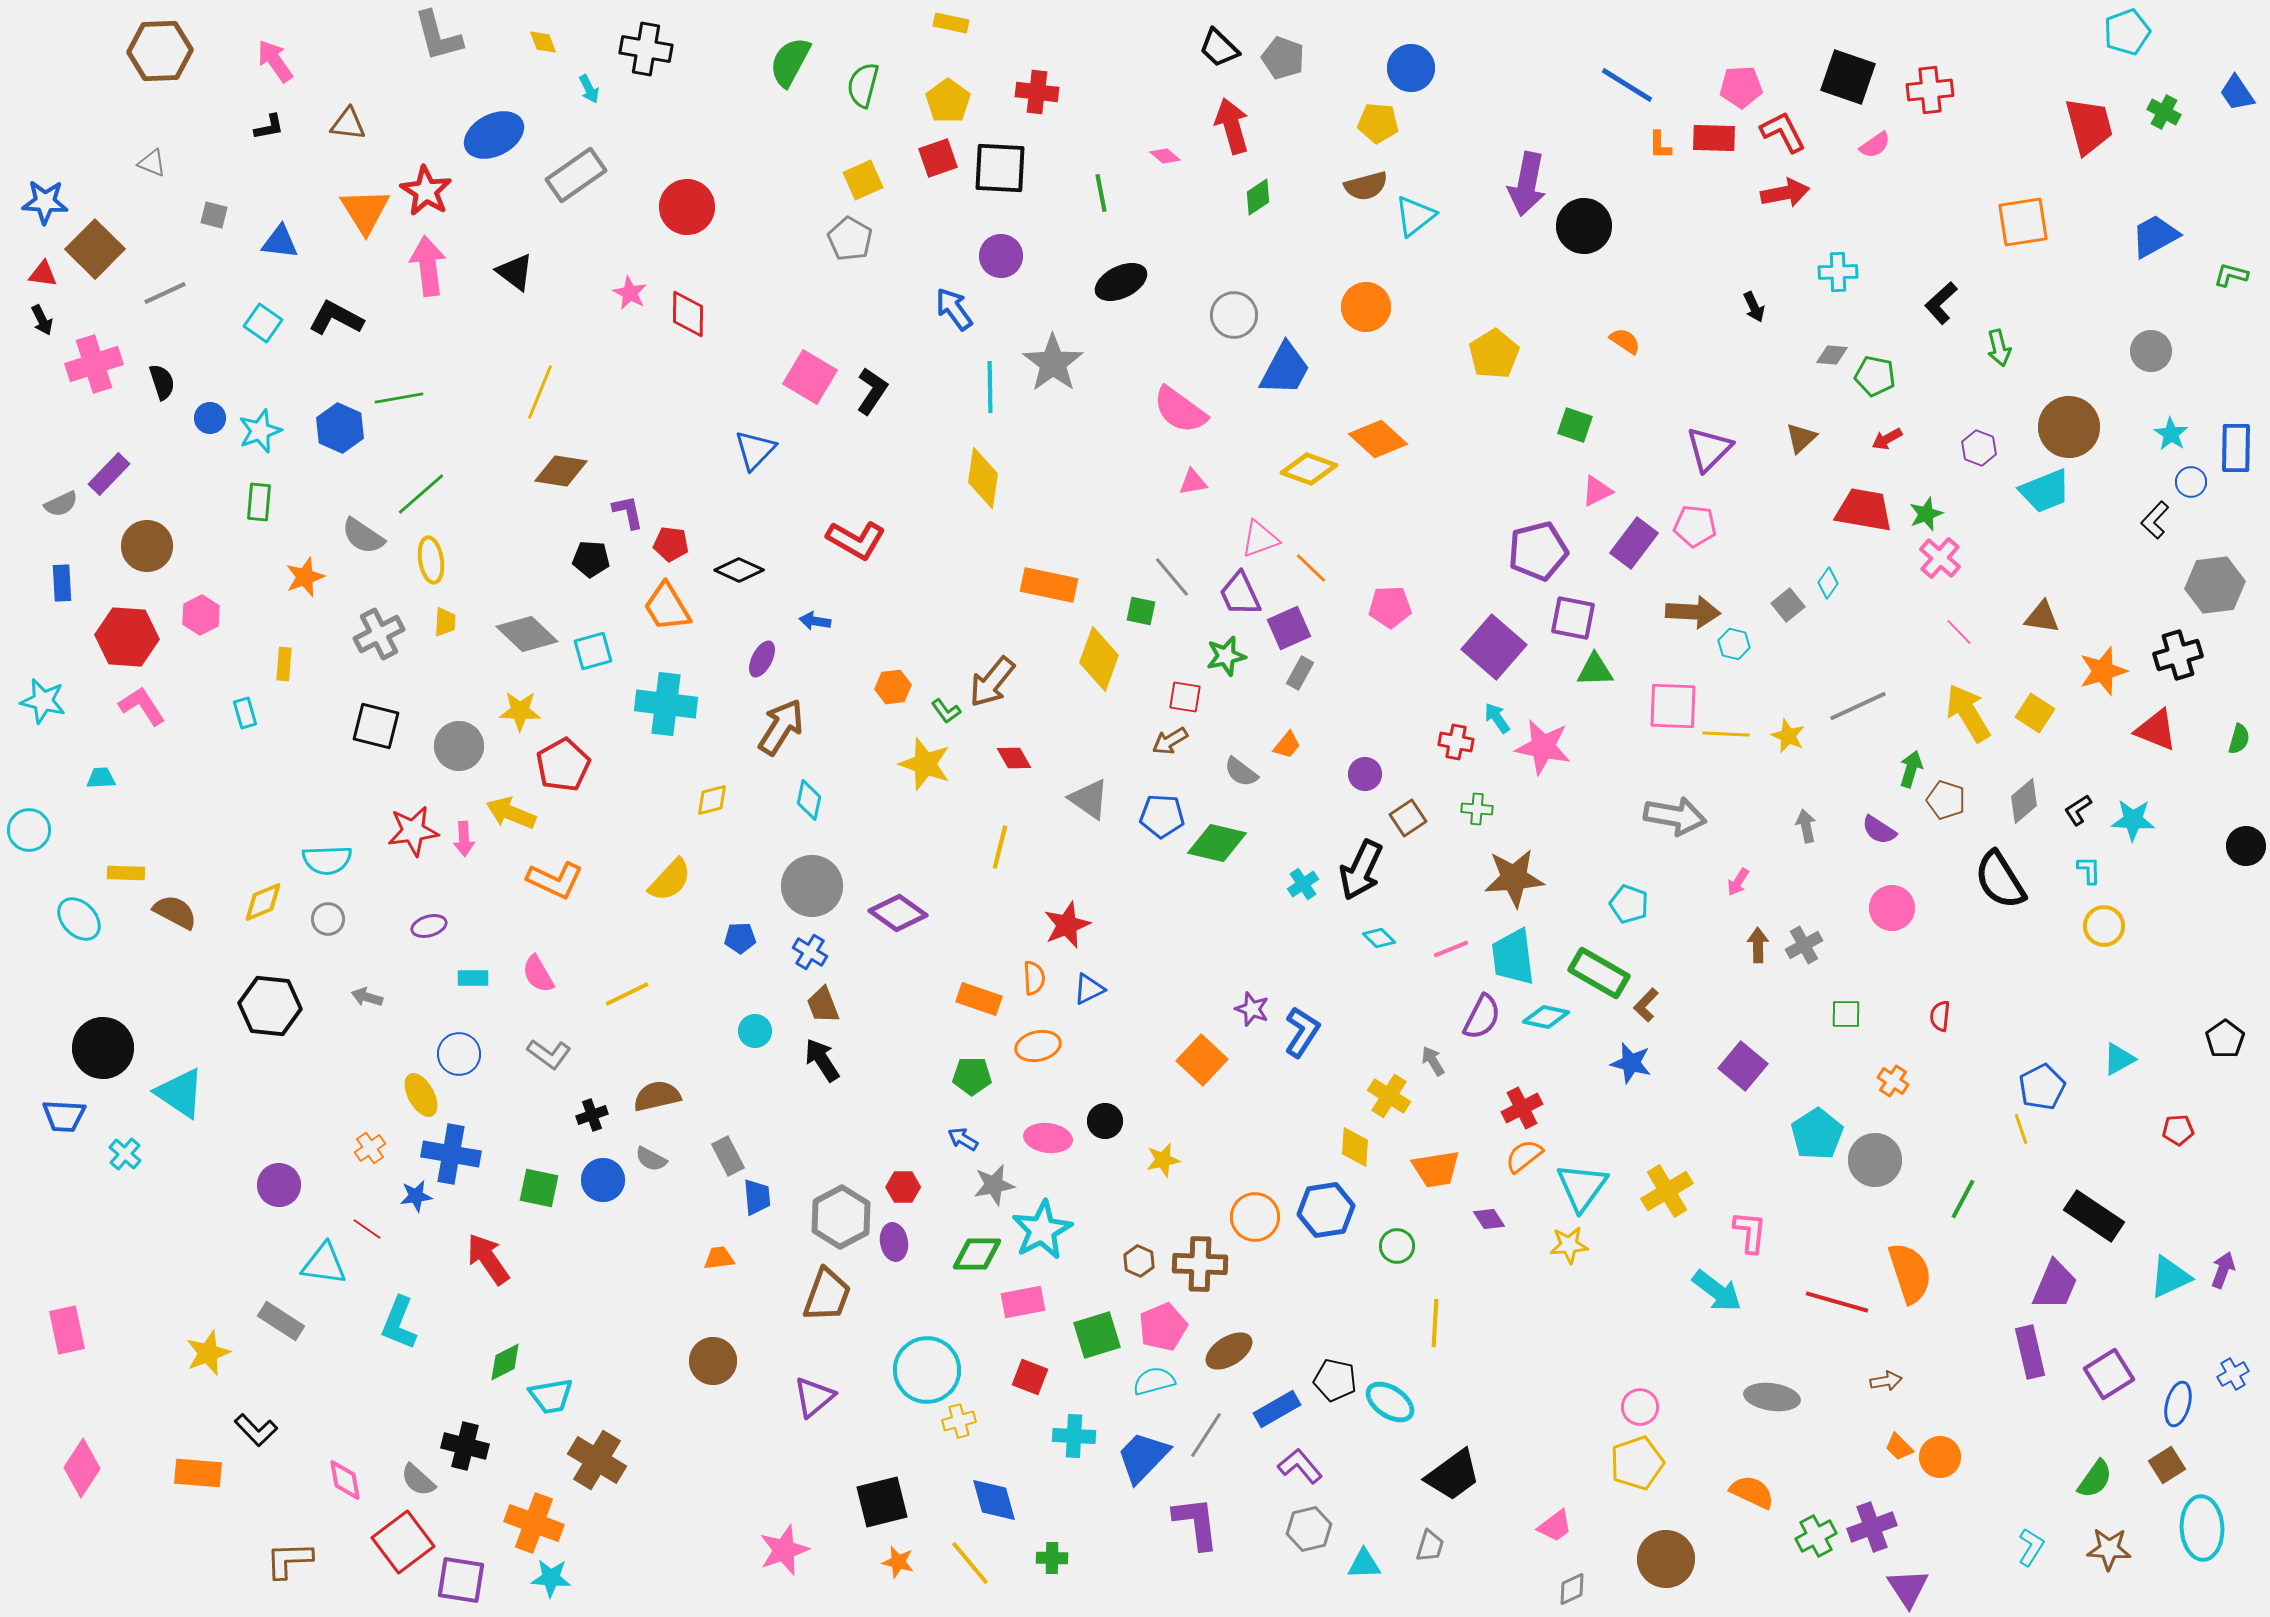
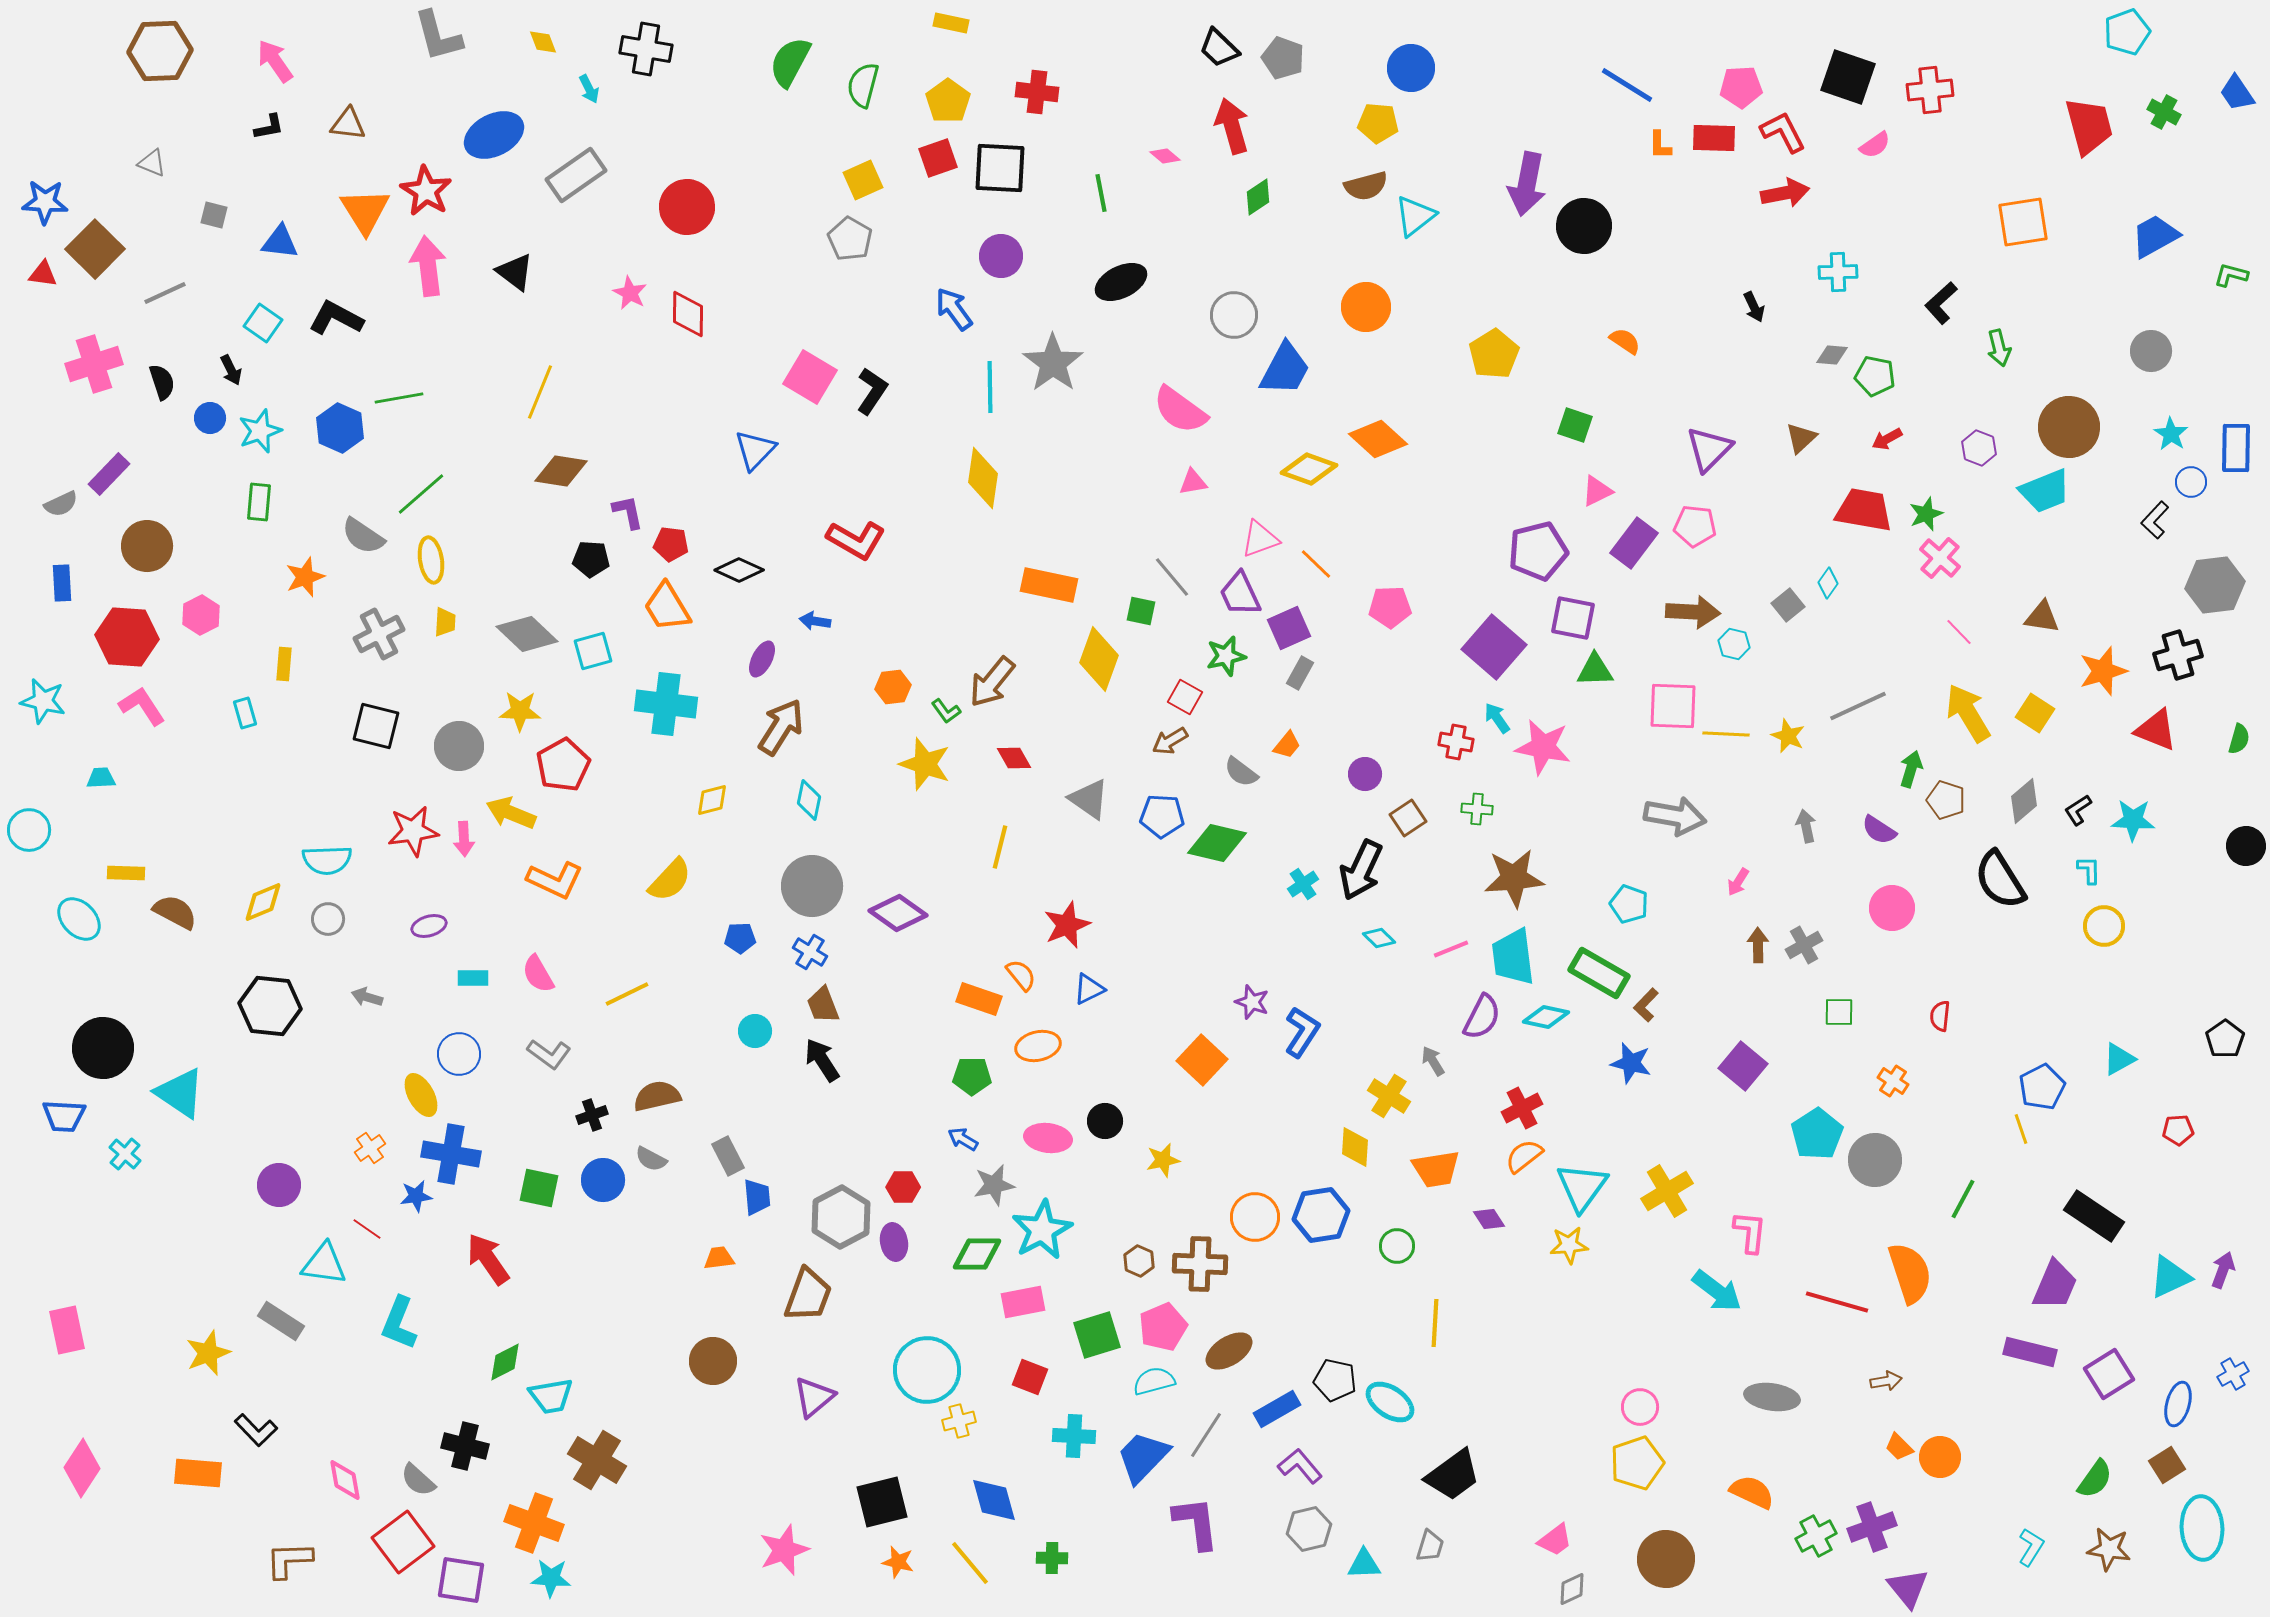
black arrow at (42, 320): moved 189 px right, 50 px down
orange line at (1311, 568): moved 5 px right, 4 px up
red square at (1185, 697): rotated 20 degrees clockwise
orange semicircle at (1034, 978): moved 13 px left, 3 px up; rotated 36 degrees counterclockwise
purple star at (1252, 1009): moved 7 px up
green square at (1846, 1014): moved 7 px left, 2 px up
blue hexagon at (1326, 1210): moved 5 px left, 5 px down
brown trapezoid at (827, 1295): moved 19 px left
purple rectangle at (2030, 1352): rotated 63 degrees counterclockwise
pink trapezoid at (1555, 1526): moved 14 px down
brown star at (2109, 1549): rotated 6 degrees clockwise
purple triangle at (1908, 1588): rotated 6 degrees counterclockwise
